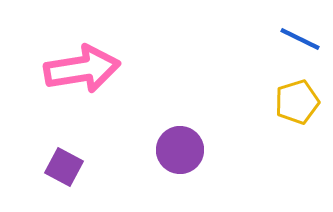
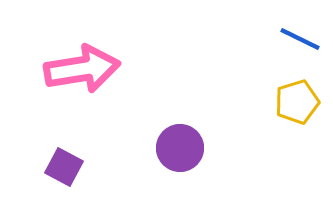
purple circle: moved 2 px up
